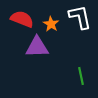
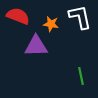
red semicircle: moved 4 px left, 3 px up
orange star: rotated 21 degrees counterclockwise
purple triangle: moved 1 px left, 1 px up
